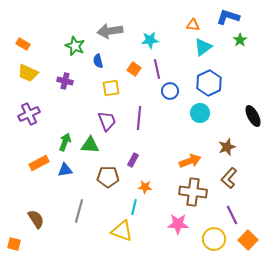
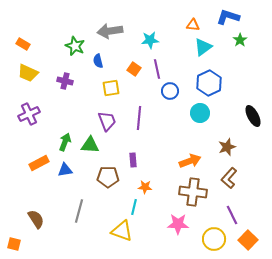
purple rectangle at (133, 160): rotated 32 degrees counterclockwise
